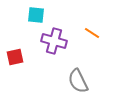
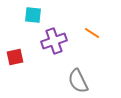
cyan square: moved 3 px left
purple cross: rotated 35 degrees counterclockwise
